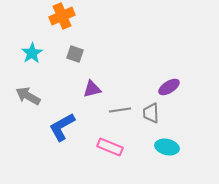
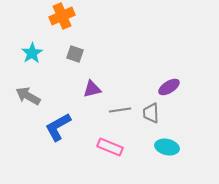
blue L-shape: moved 4 px left
